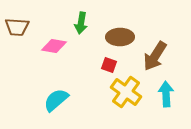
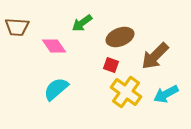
green arrow: moved 1 px right; rotated 45 degrees clockwise
brown ellipse: rotated 20 degrees counterclockwise
pink diamond: rotated 45 degrees clockwise
brown arrow: rotated 12 degrees clockwise
red square: moved 2 px right
cyan arrow: rotated 115 degrees counterclockwise
cyan semicircle: moved 11 px up
